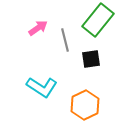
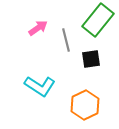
gray line: moved 1 px right
cyan L-shape: moved 2 px left, 1 px up
